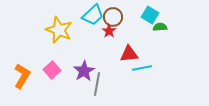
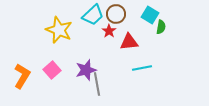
brown circle: moved 3 px right, 3 px up
green semicircle: moved 1 px right; rotated 104 degrees clockwise
red triangle: moved 12 px up
purple star: moved 2 px right, 1 px up; rotated 15 degrees clockwise
gray line: rotated 20 degrees counterclockwise
